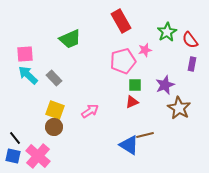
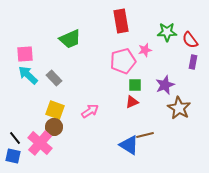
red rectangle: rotated 20 degrees clockwise
green star: rotated 30 degrees clockwise
purple rectangle: moved 1 px right, 2 px up
pink cross: moved 2 px right, 13 px up
